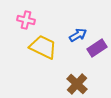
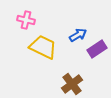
purple rectangle: moved 1 px down
brown cross: moved 5 px left; rotated 10 degrees clockwise
